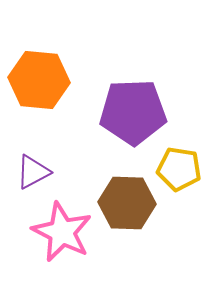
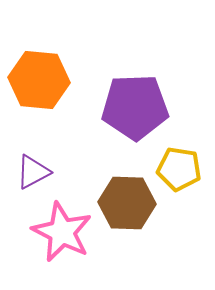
purple pentagon: moved 2 px right, 5 px up
